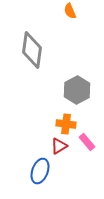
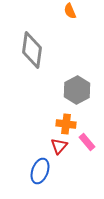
red triangle: rotated 18 degrees counterclockwise
